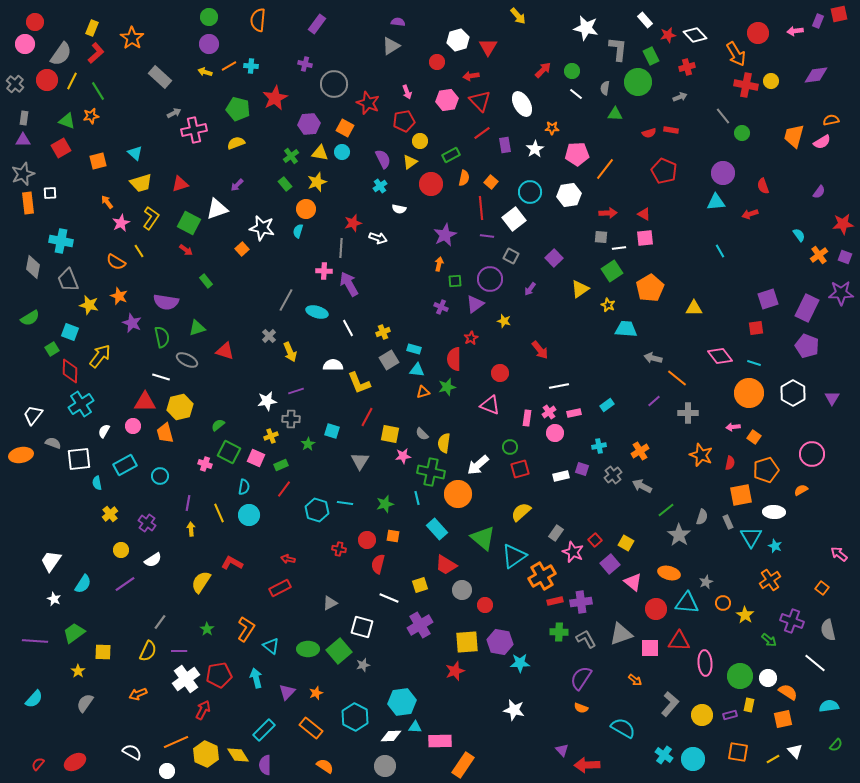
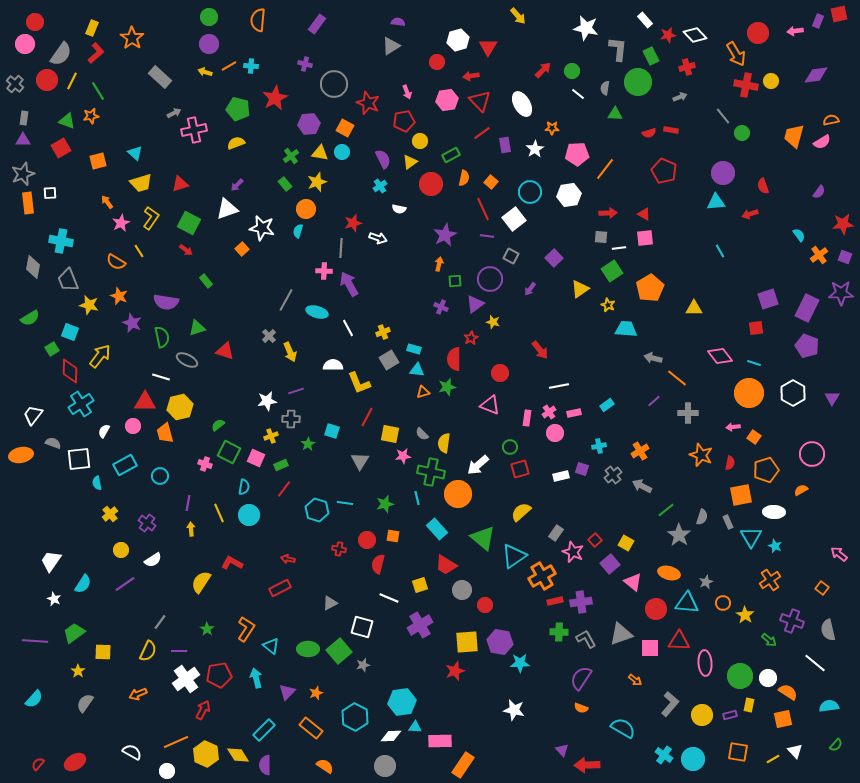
white line at (576, 94): moved 2 px right
red line at (481, 208): moved 2 px right, 1 px down; rotated 20 degrees counterclockwise
white triangle at (217, 209): moved 10 px right
yellow star at (504, 321): moved 11 px left, 1 px down
